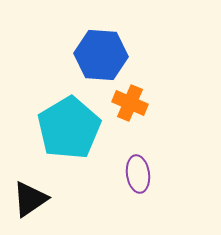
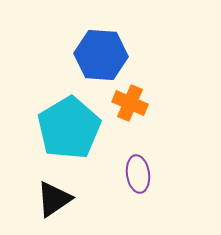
black triangle: moved 24 px right
